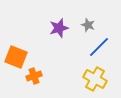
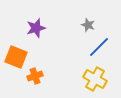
purple star: moved 23 px left
orange cross: moved 1 px right
